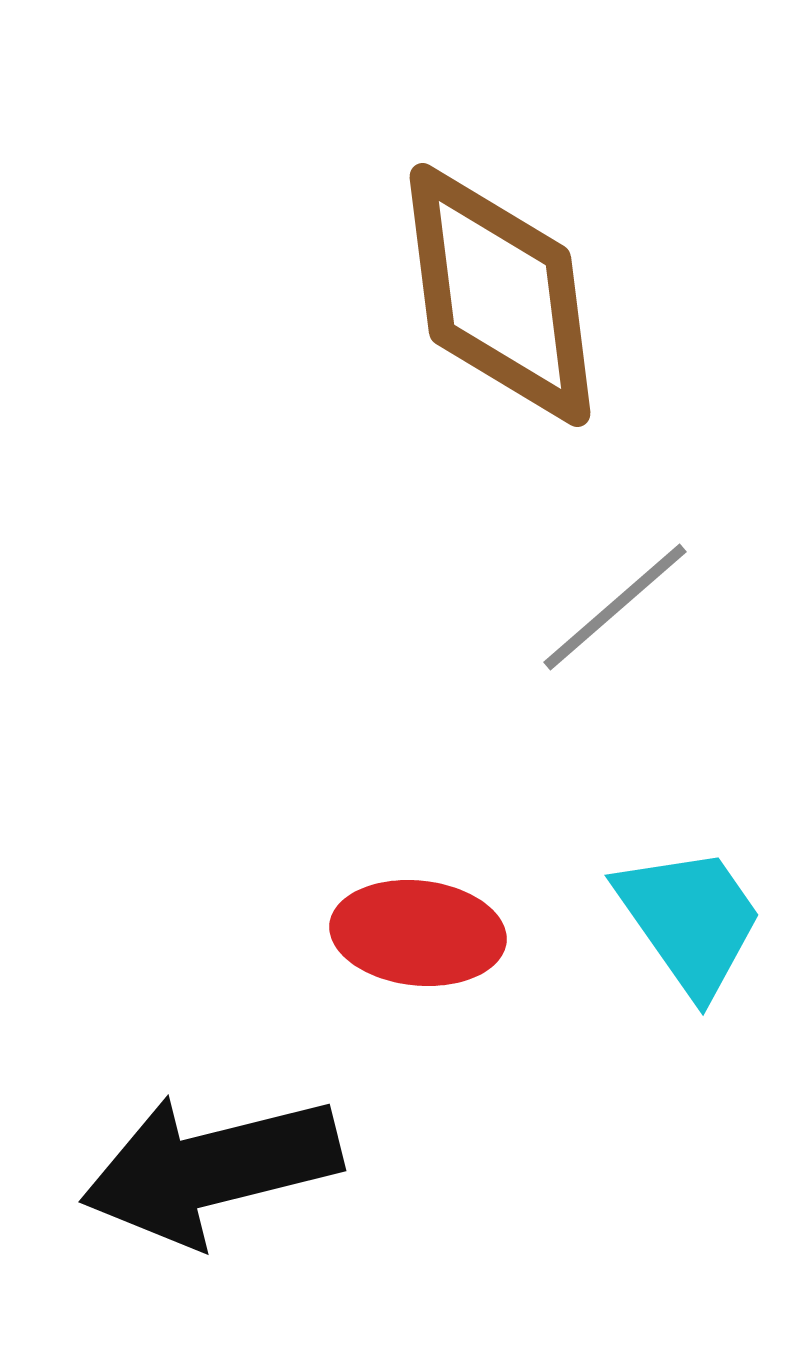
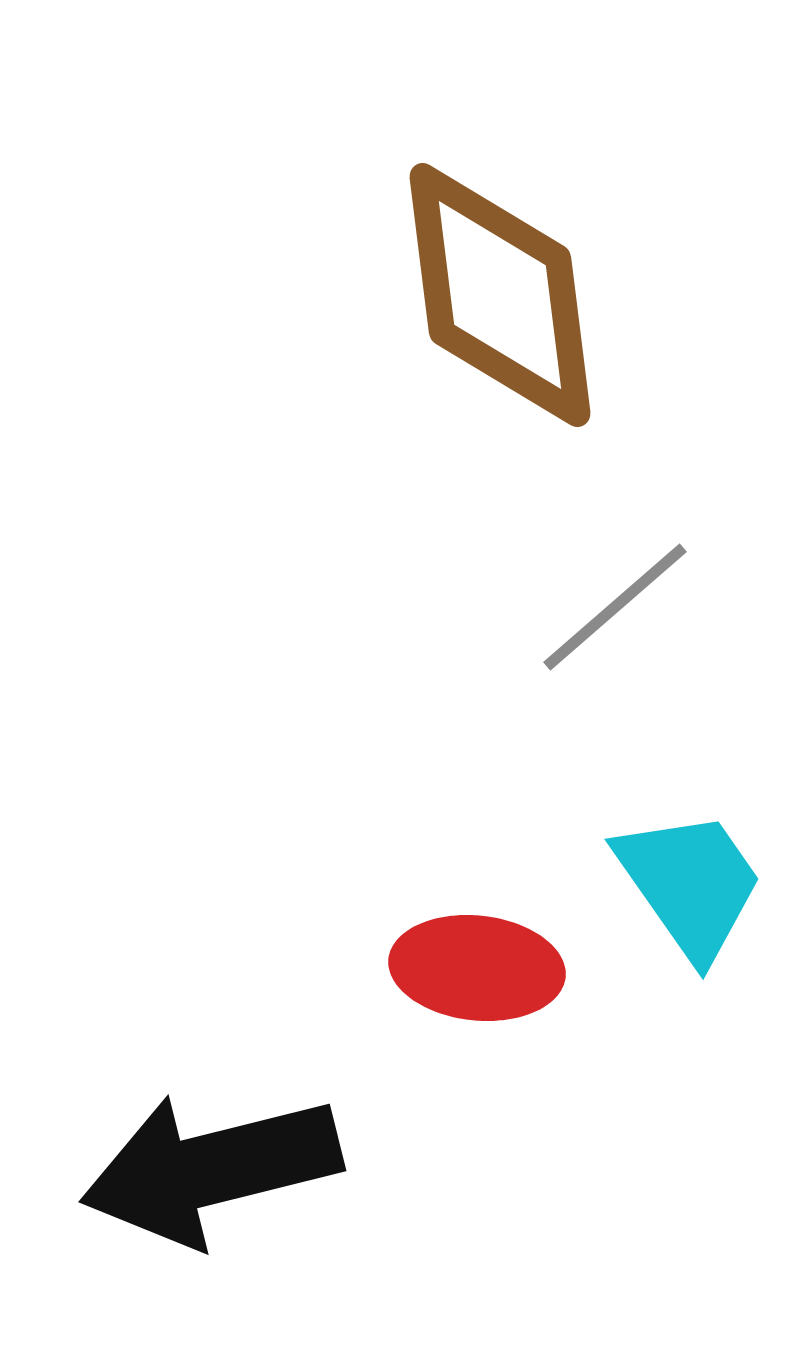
cyan trapezoid: moved 36 px up
red ellipse: moved 59 px right, 35 px down
